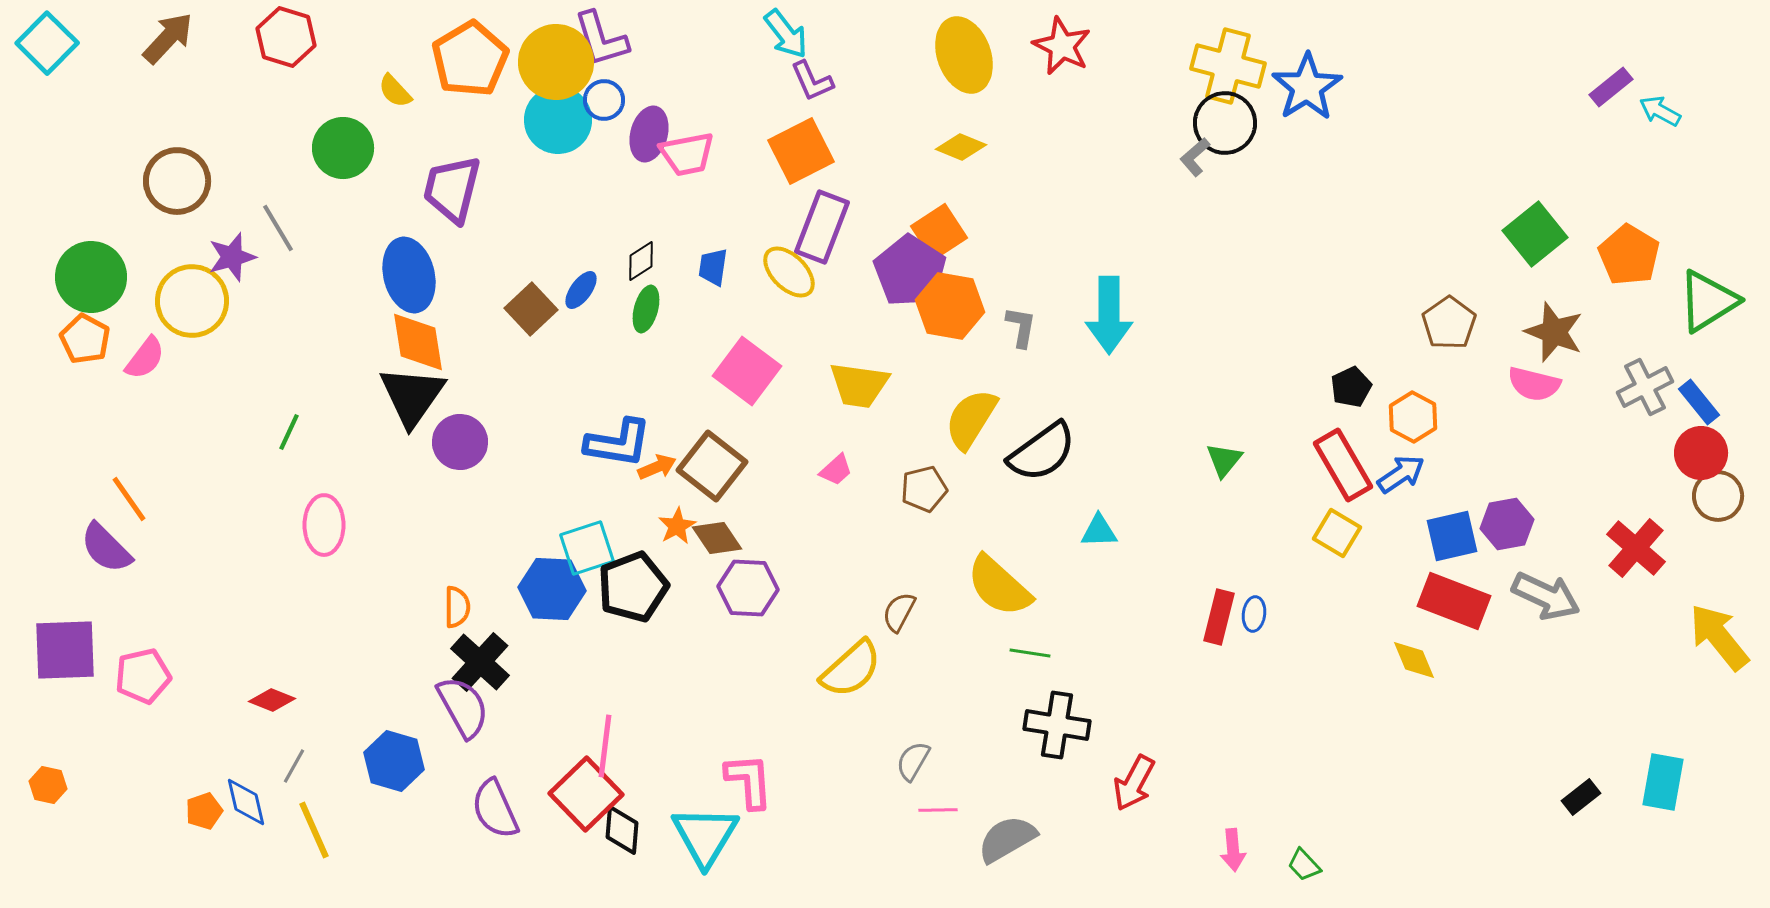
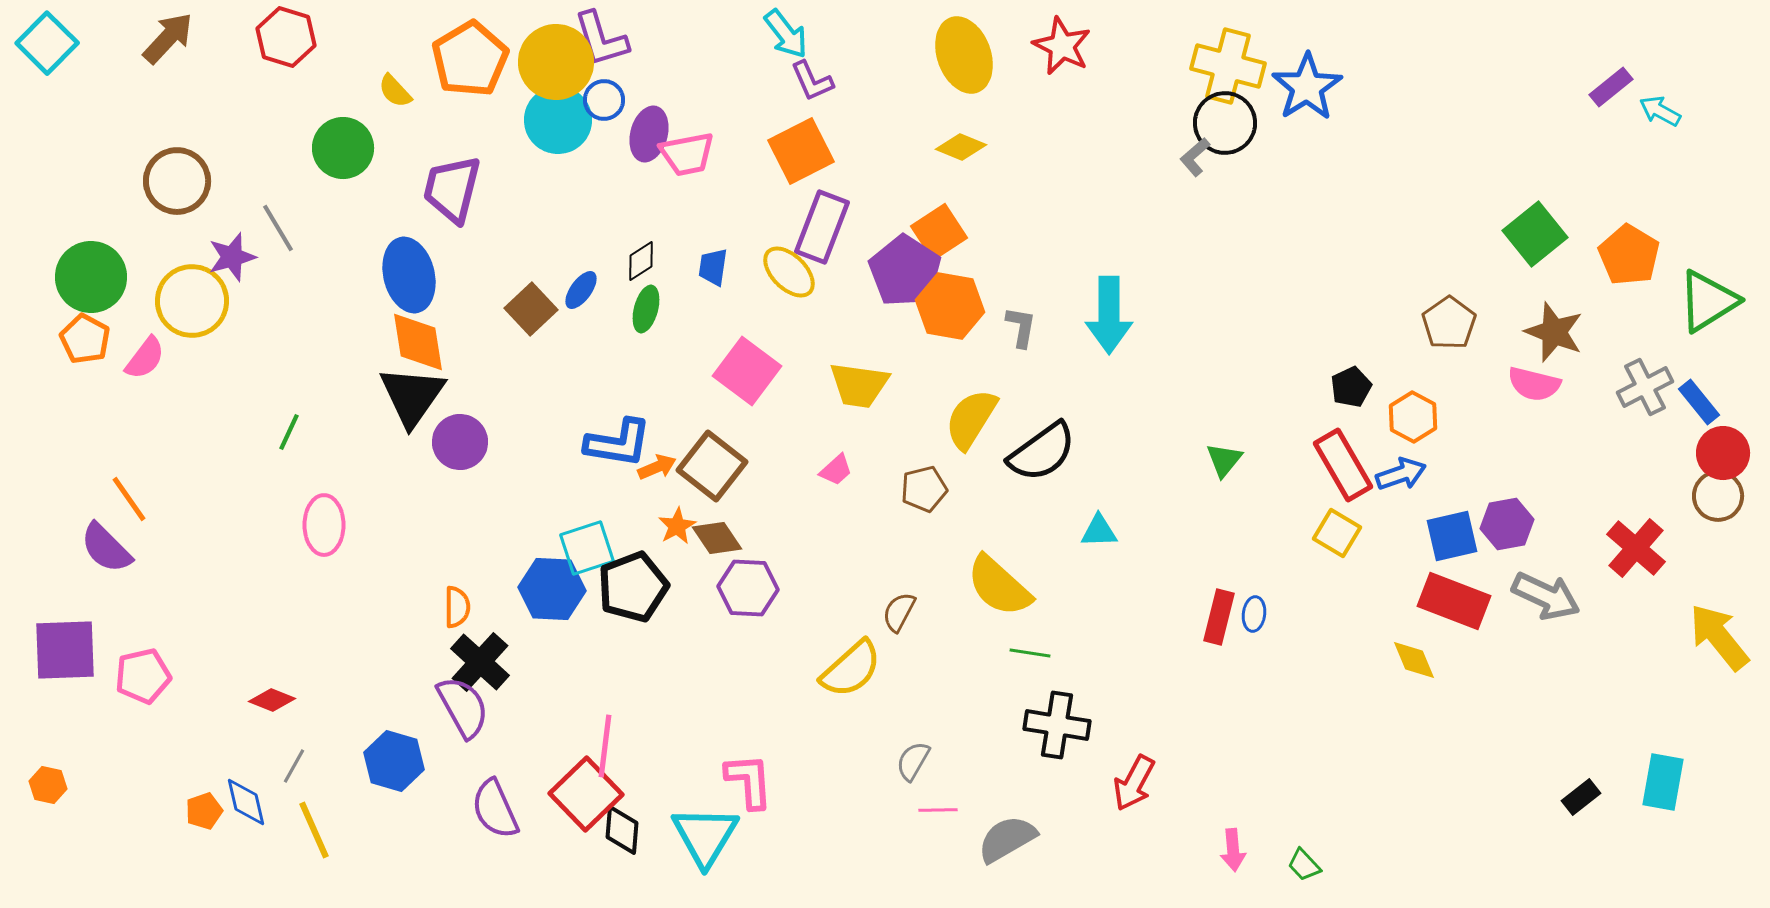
purple pentagon at (910, 271): moved 5 px left
red circle at (1701, 453): moved 22 px right
blue arrow at (1401, 474): rotated 15 degrees clockwise
